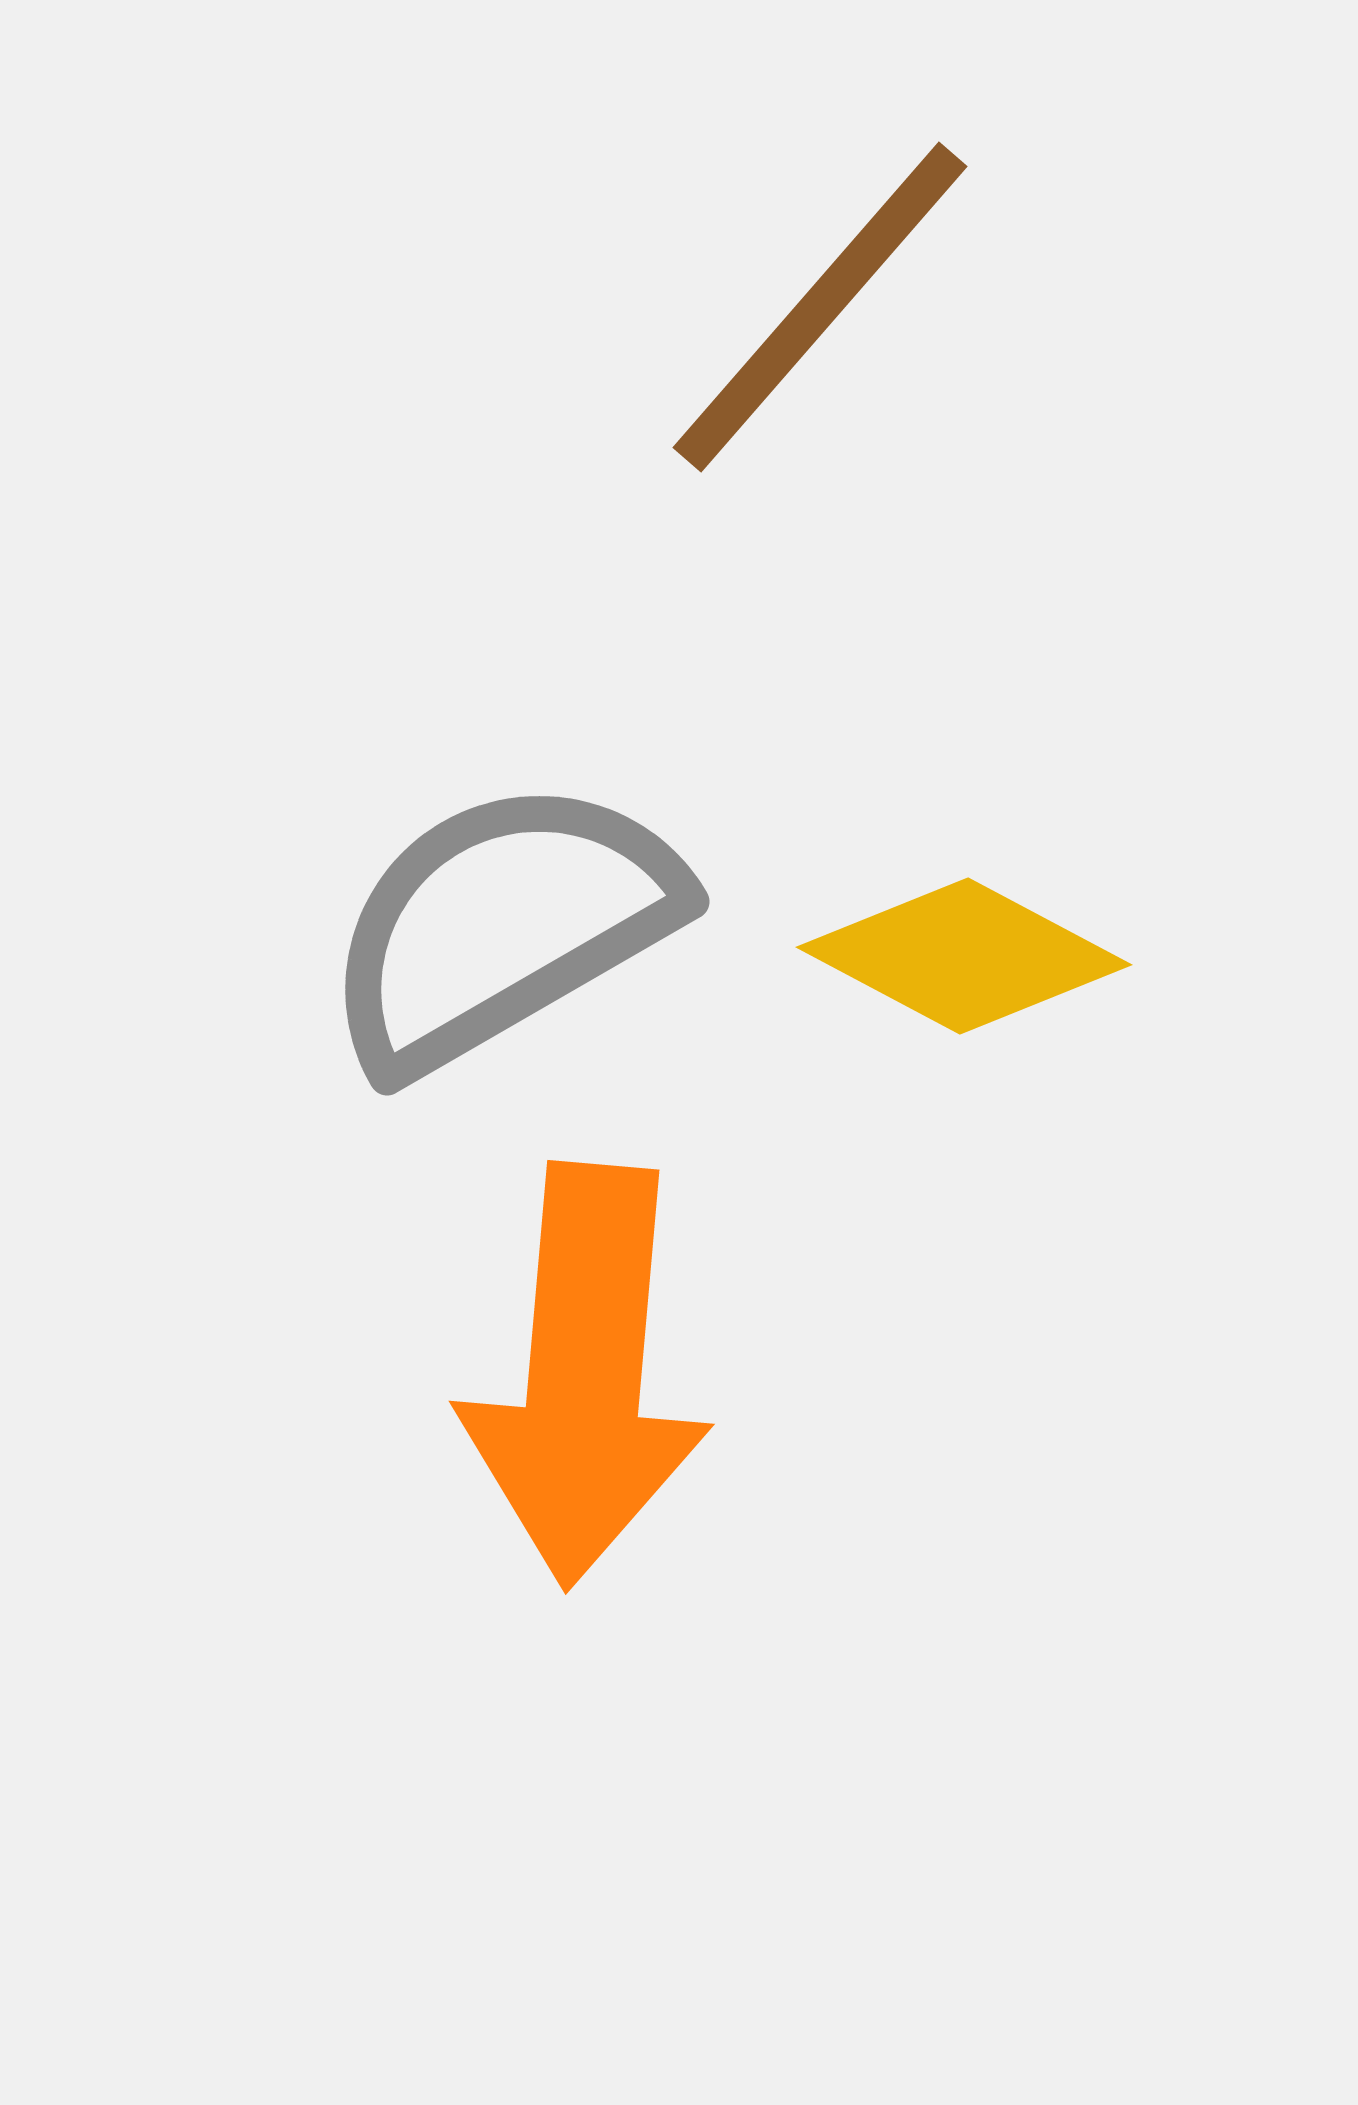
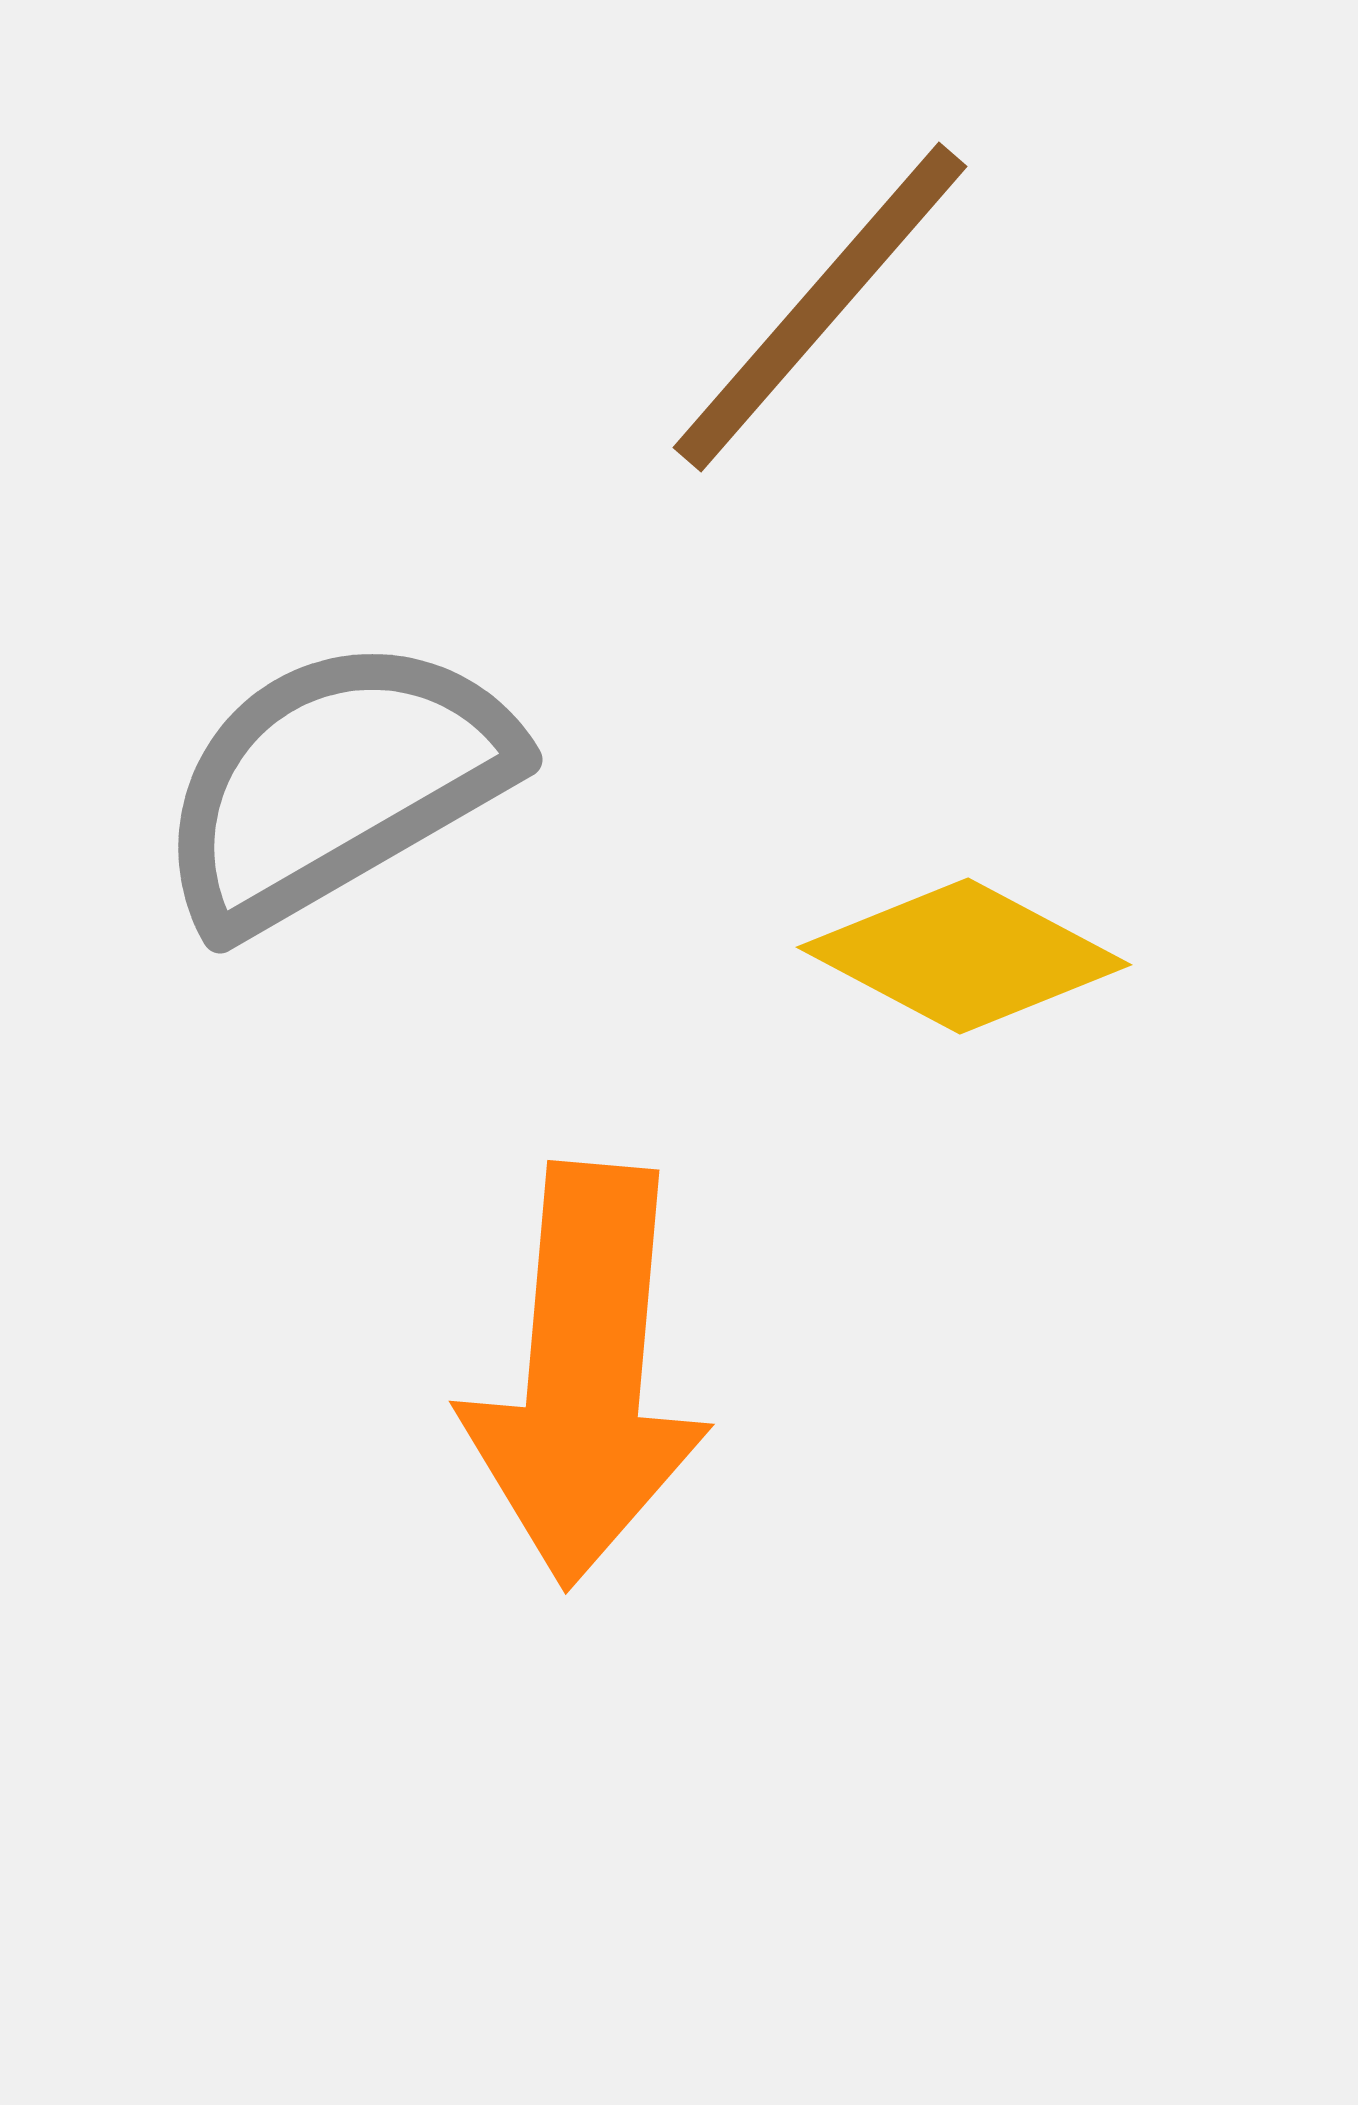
gray semicircle: moved 167 px left, 142 px up
